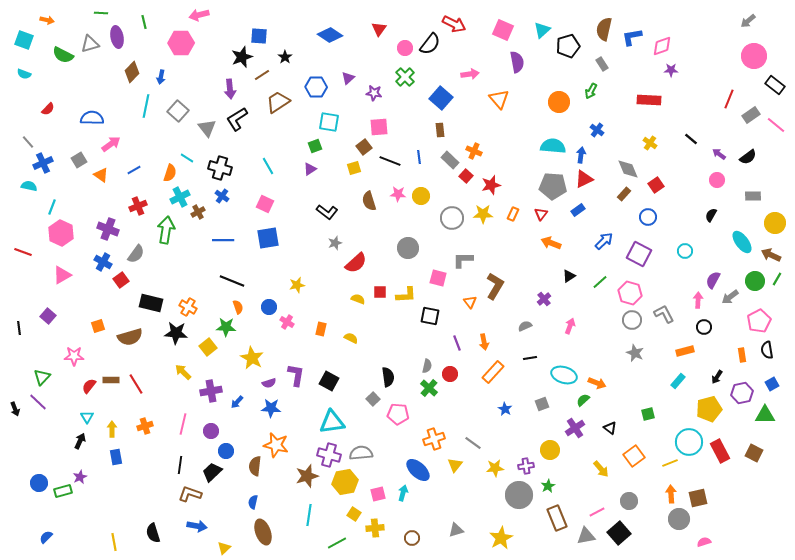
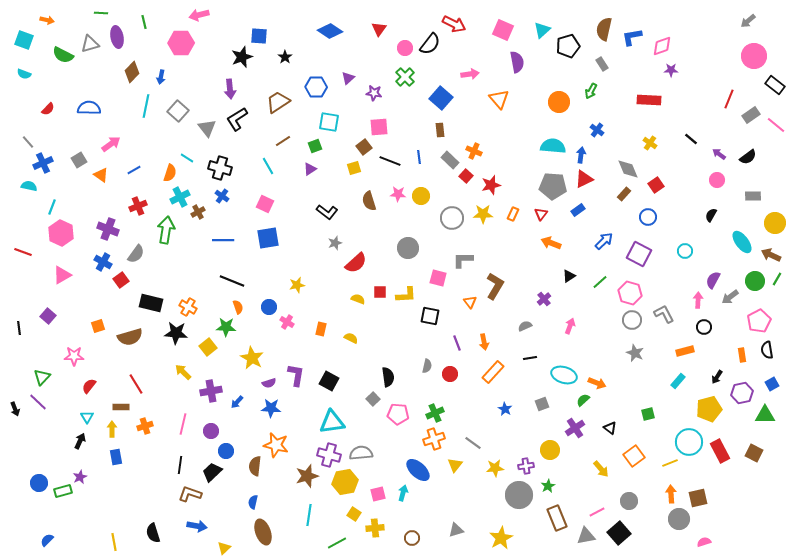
blue diamond at (330, 35): moved 4 px up
brown line at (262, 75): moved 21 px right, 66 px down
blue semicircle at (92, 118): moved 3 px left, 10 px up
brown rectangle at (111, 380): moved 10 px right, 27 px down
green cross at (429, 388): moved 6 px right, 25 px down; rotated 24 degrees clockwise
blue semicircle at (46, 537): moved 1 px right, 3 px down
